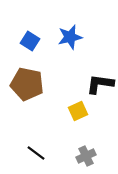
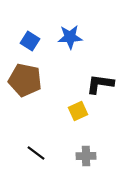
blue star: rotated 10 degrees clockwise
brown pentagon: moved 2 px left, 4 px up
gray cross: rotated 24 degrees clockwise
